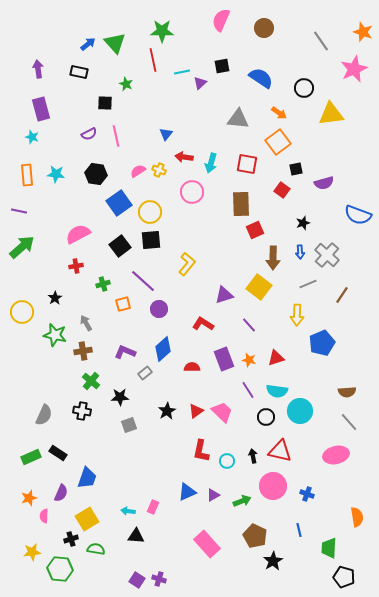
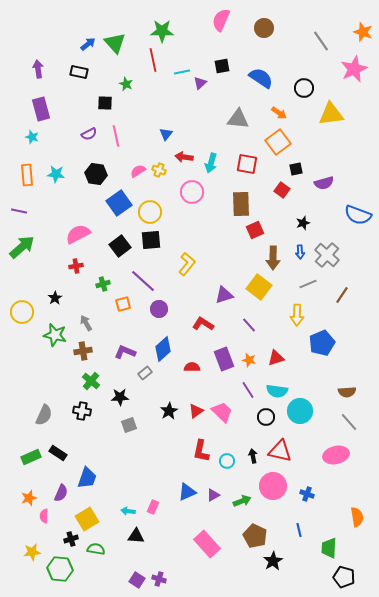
black star at (167, 411): moved 2 px right
